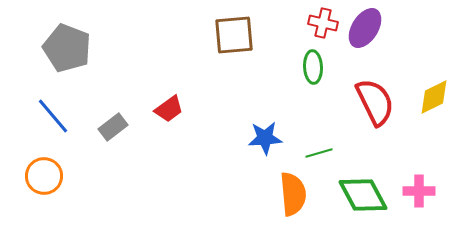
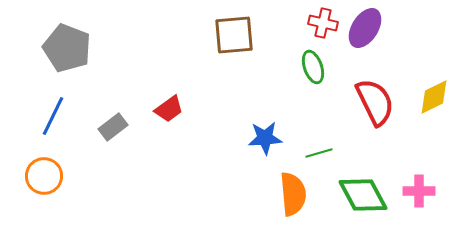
green ellipse: rotated 16 degrees counterclockwise
blue line: rotated 66 degrees clockwise
